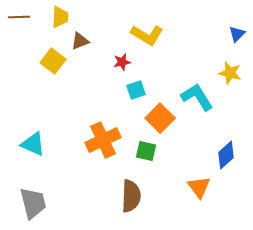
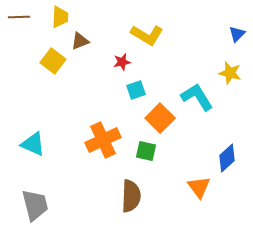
blue diamond: moved 1 px right, 3 px down
gray trapezoid: moved 2 px right, 2 px down
